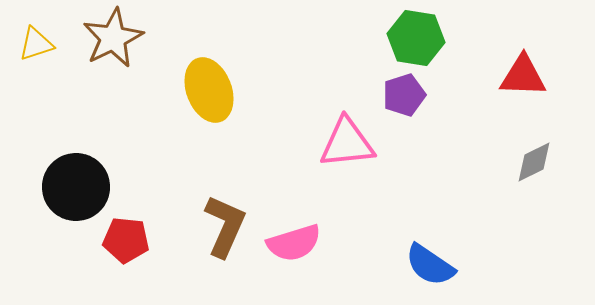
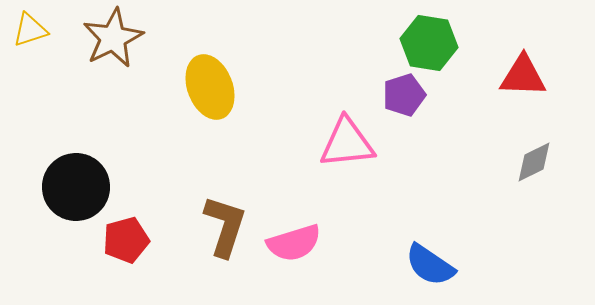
green hexagon: moved 13 px right, 5 px down
yellow triangle: moved 6 px left, 14 px up
yellow ellipse: moved 1 px right, 3 px up
brown L-shape: rotated 6 degrees counterclockwise
red pentagon: rotated 21 degrees counterclockwise
